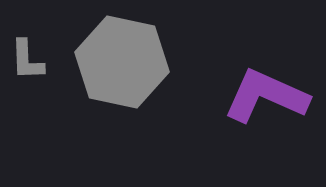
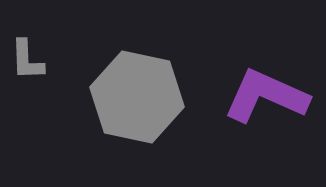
gray hexagon: moved 15 px right, 35 px down
